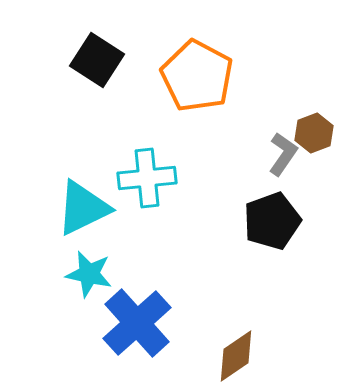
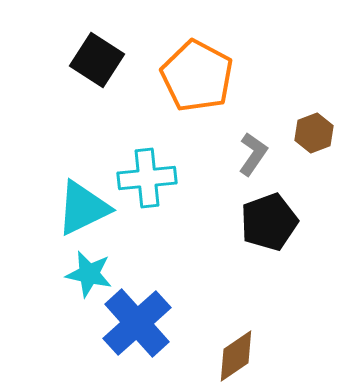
gray L-shape: moved 30 px left
black pentagon: moved 3 px left, 1 px down
